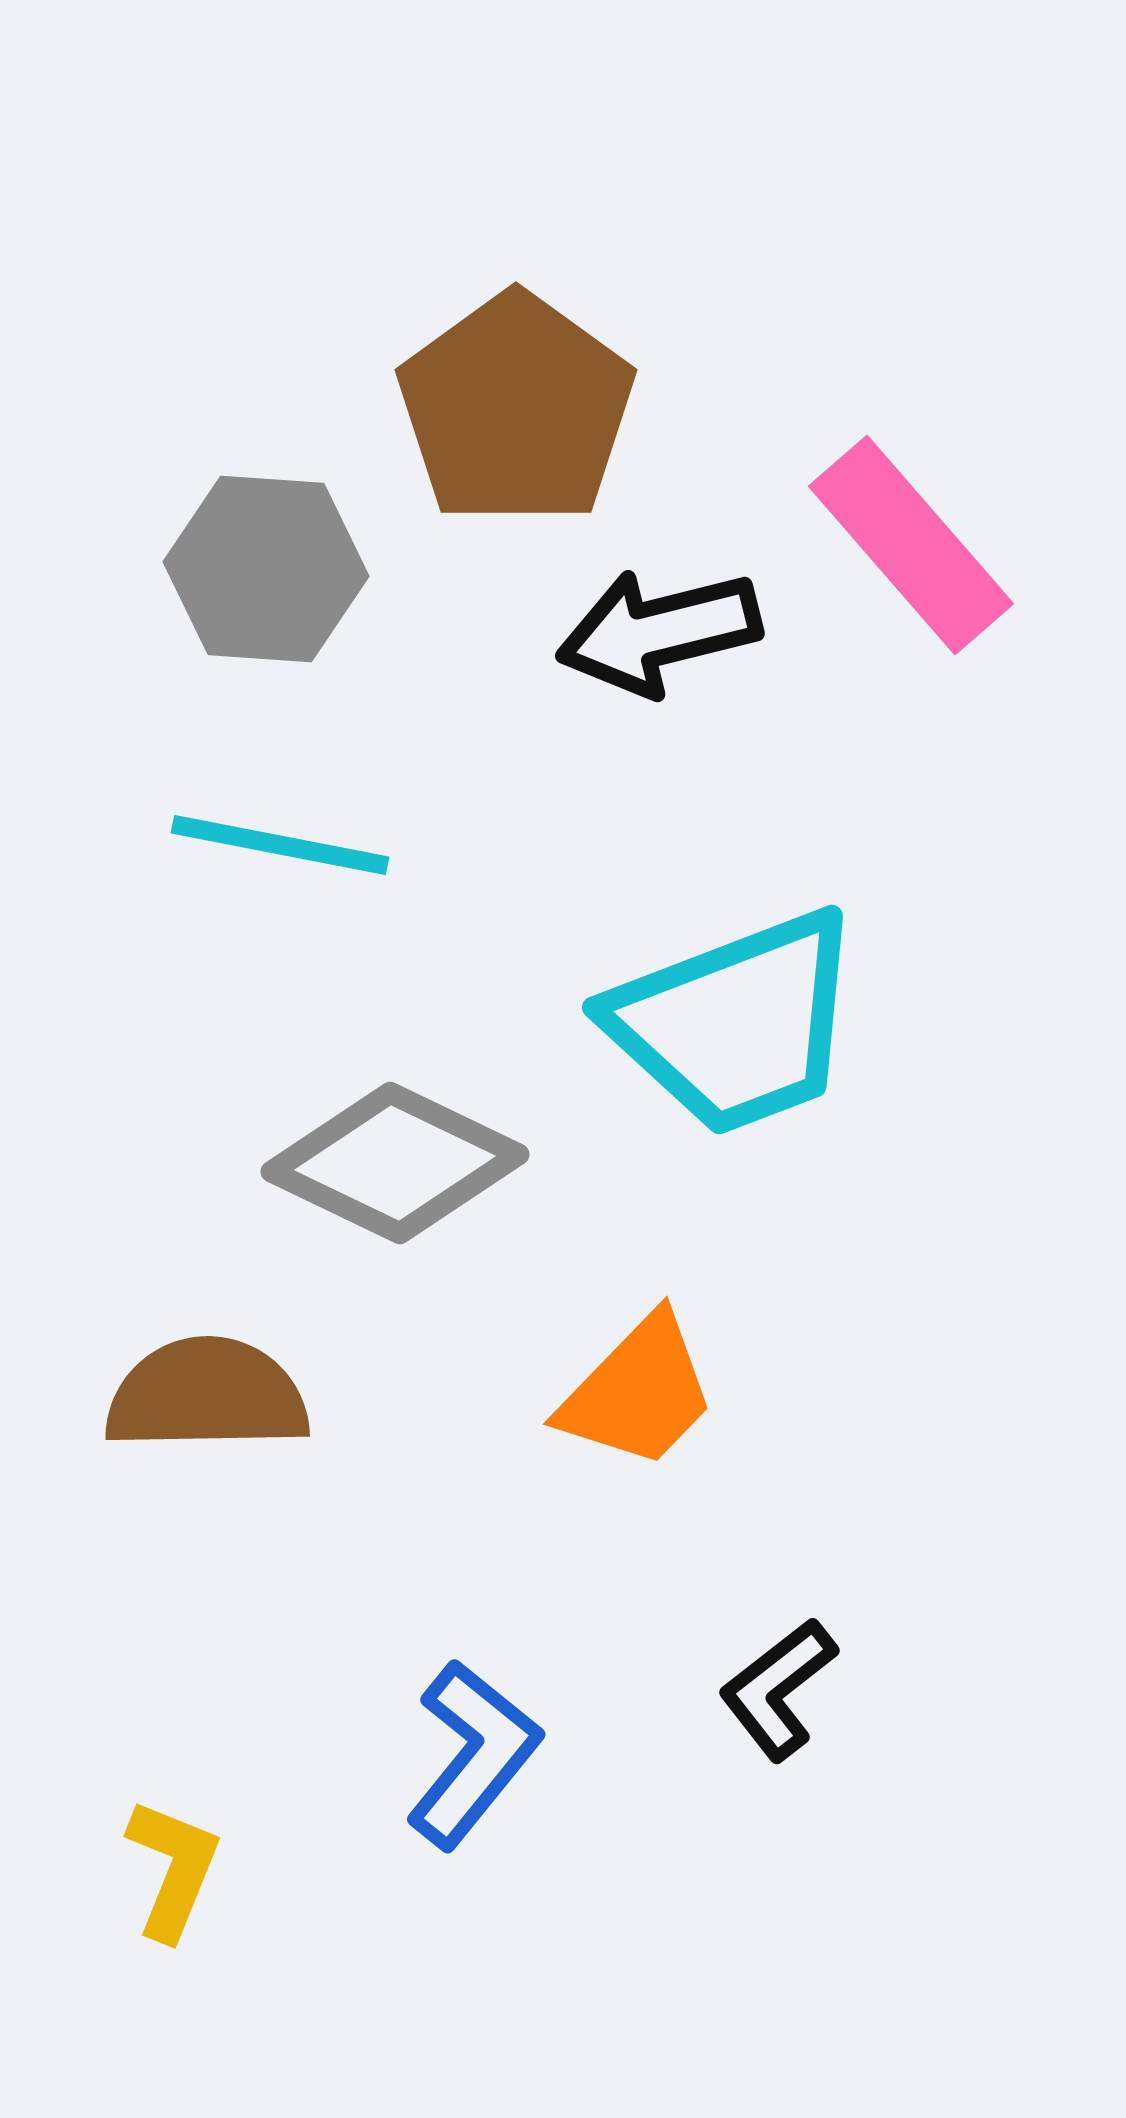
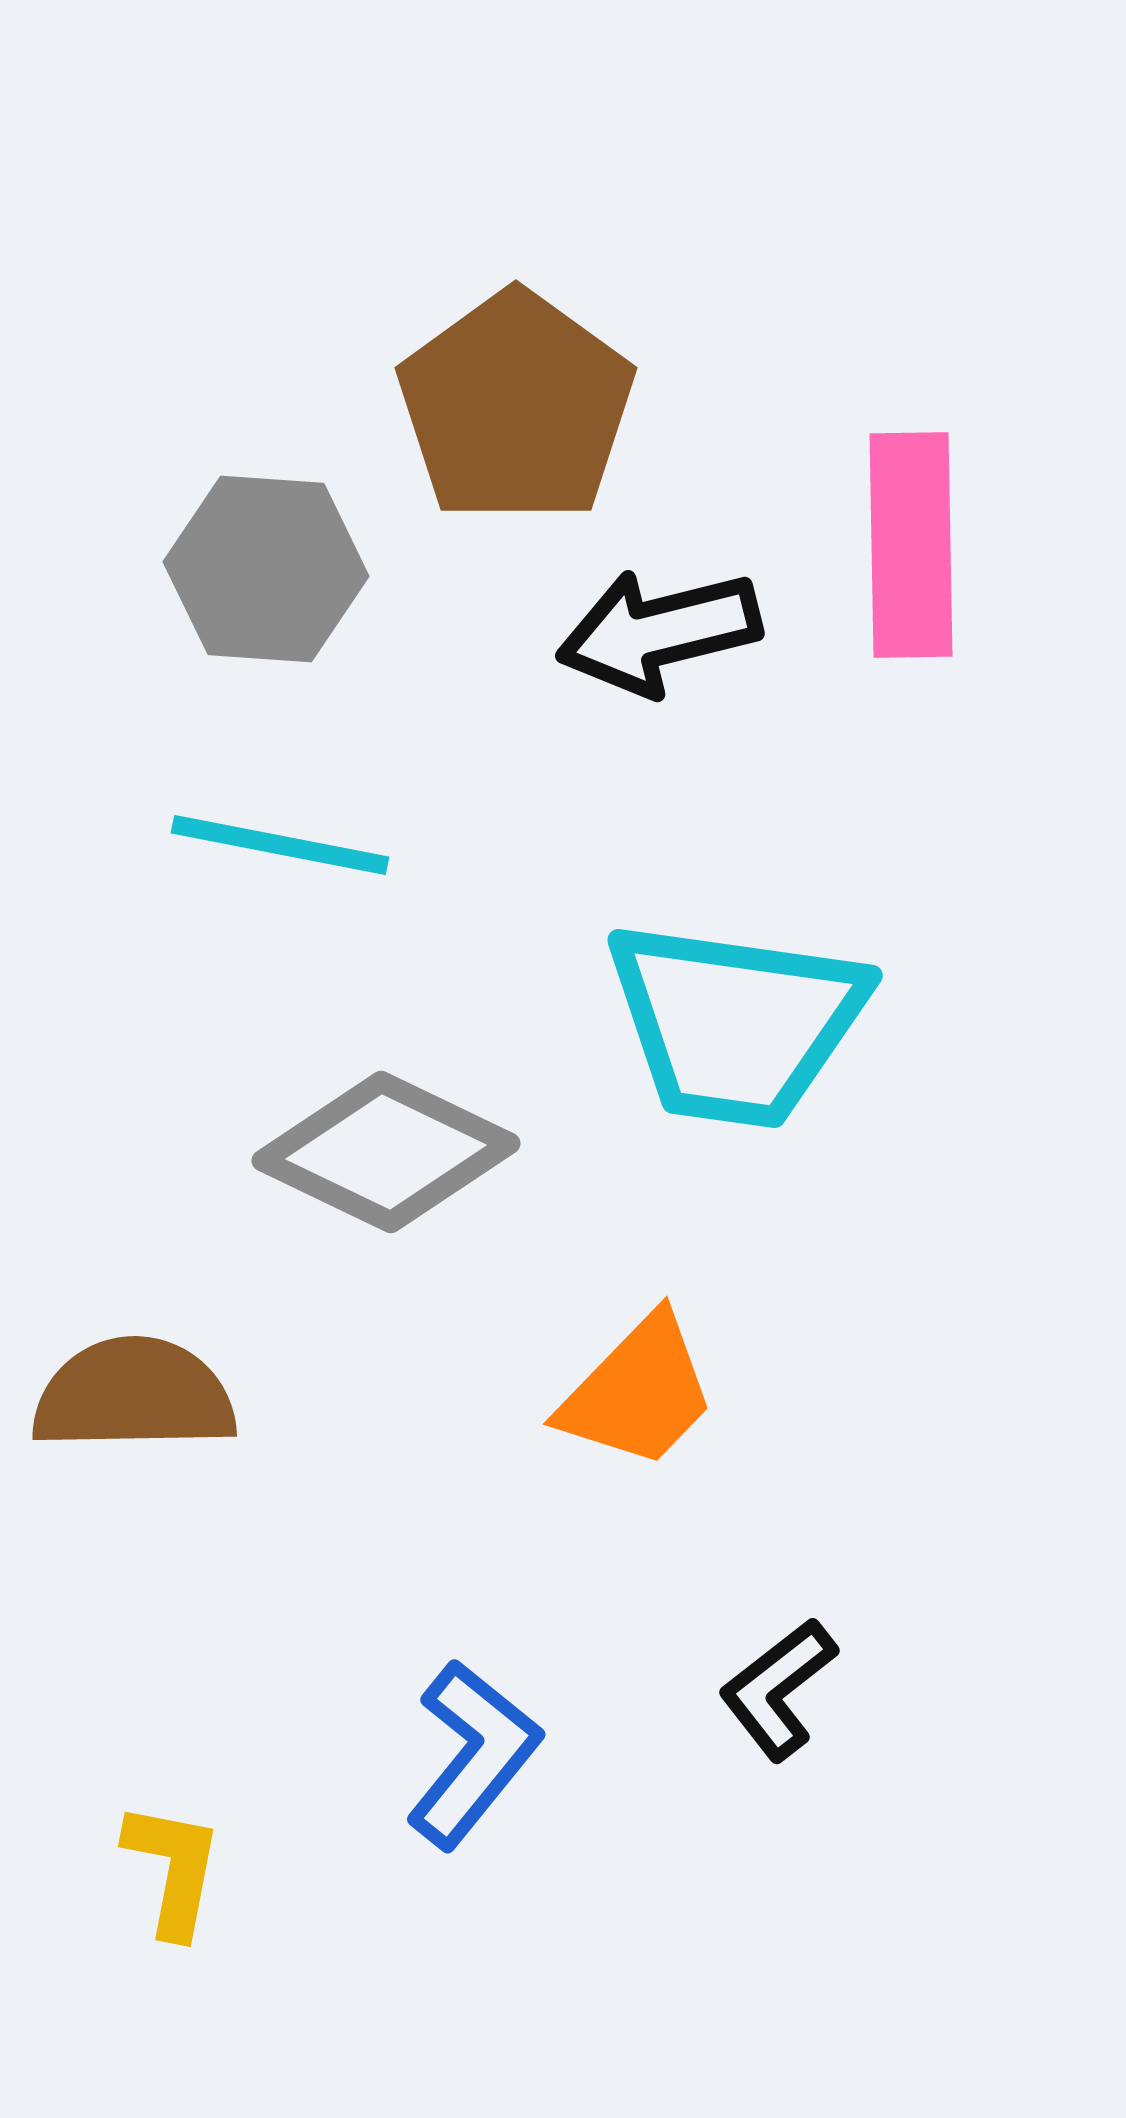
brown pentagon: moved 2 px up
pink rectangle: rotated 40 degrees clockwise
cyan trapezoid: rotated 29 degrees clockwise
gray diamond: moved 9 px left, 11 px up
brown semicircle: moved 73 px left
yellow L-shape: rotated 11 degrees counterclockwise
